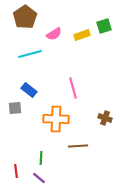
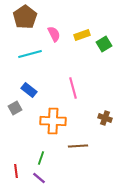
green square: moved 18 px down; rotated 14 degrees counterclockwise
pink semicircle: rotated 84 degrees counterclockwise
gray square: rotated 24 degrees counterclockwise
orange cross: moved 3 px left, 2 px down
green line: rotated 16 degrees clockwise
